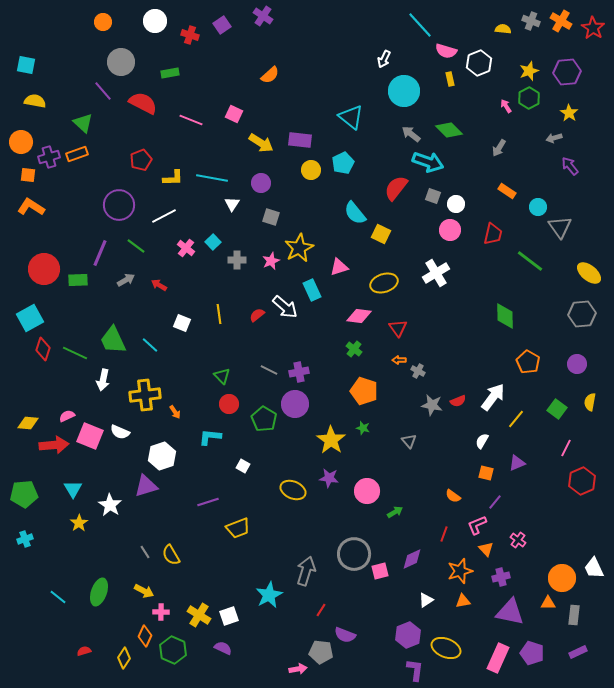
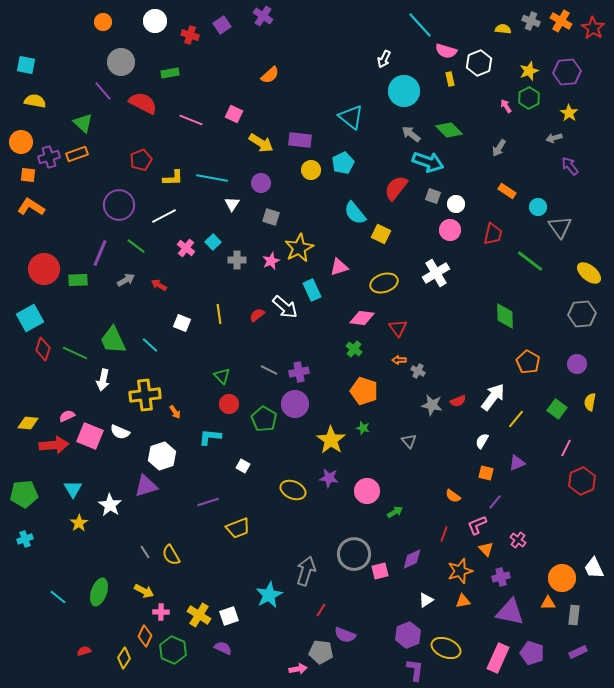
pink diamond at (359, 316): moved 3 px right, 2 px down
